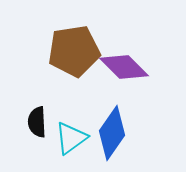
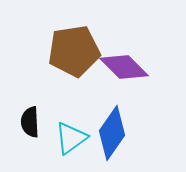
black semicircle: moved 7 px left
